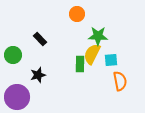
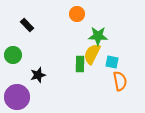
black rectangle: moved 13 px left, 14 px up
cyan square: moved 1 px right, 2 px down; rotated 16 degrees clockwise
